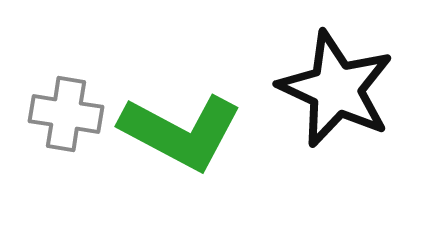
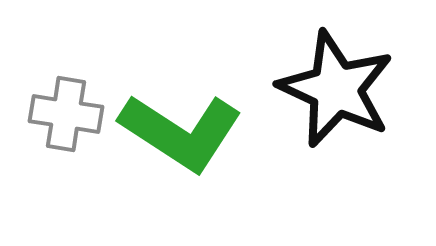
green L-shape: rotated 5 degrees clockwise
